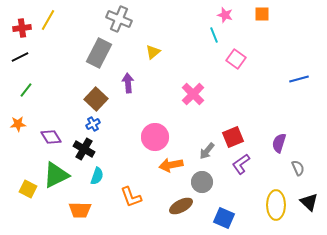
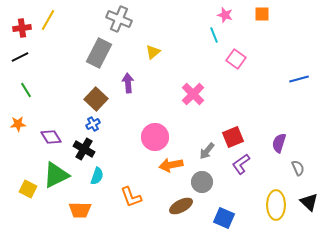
green line: rotated 70 degrees counterclockwise
